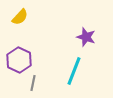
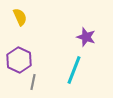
yellow semicircle: rotated 66 degrees counterclockwise
cyan line: moved 1 px up
gray line: moved 1 px up
